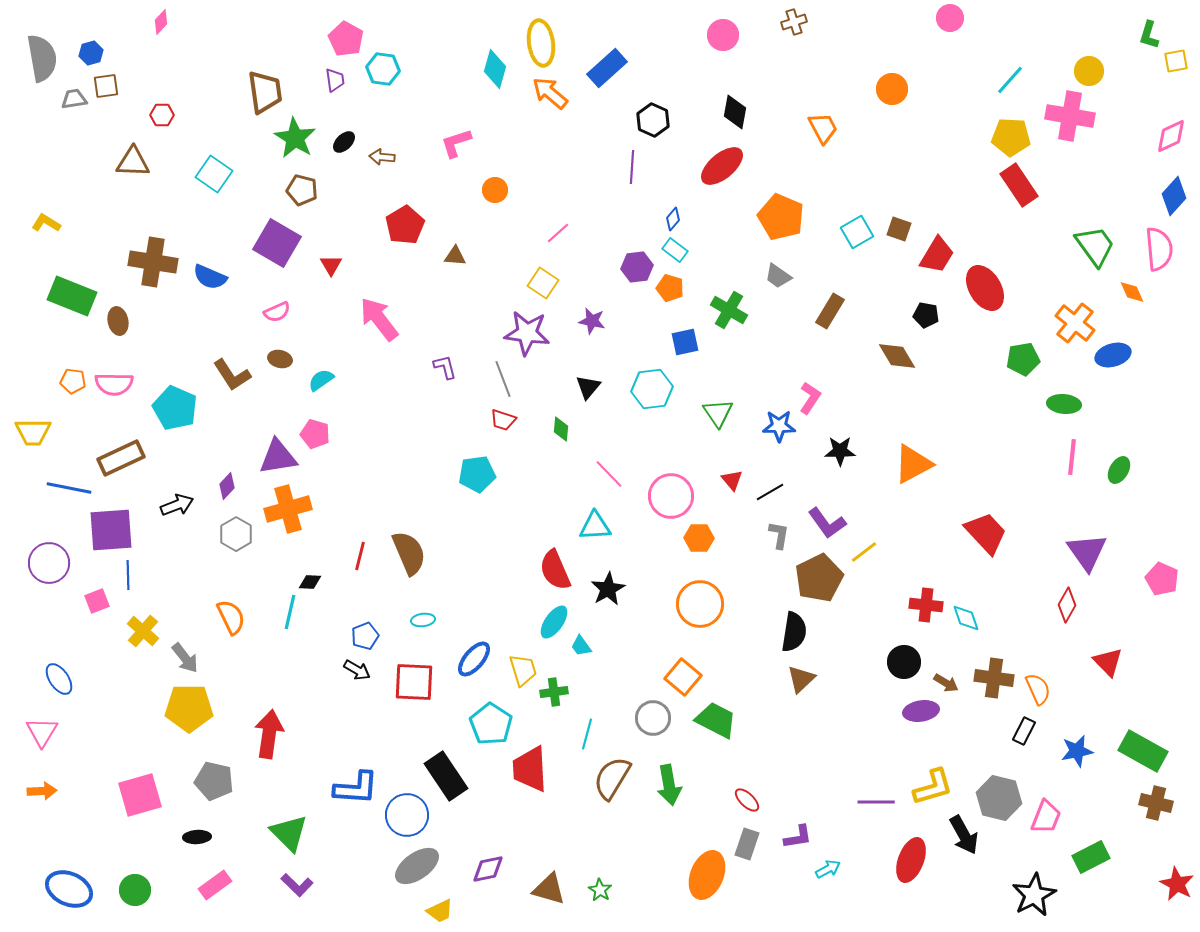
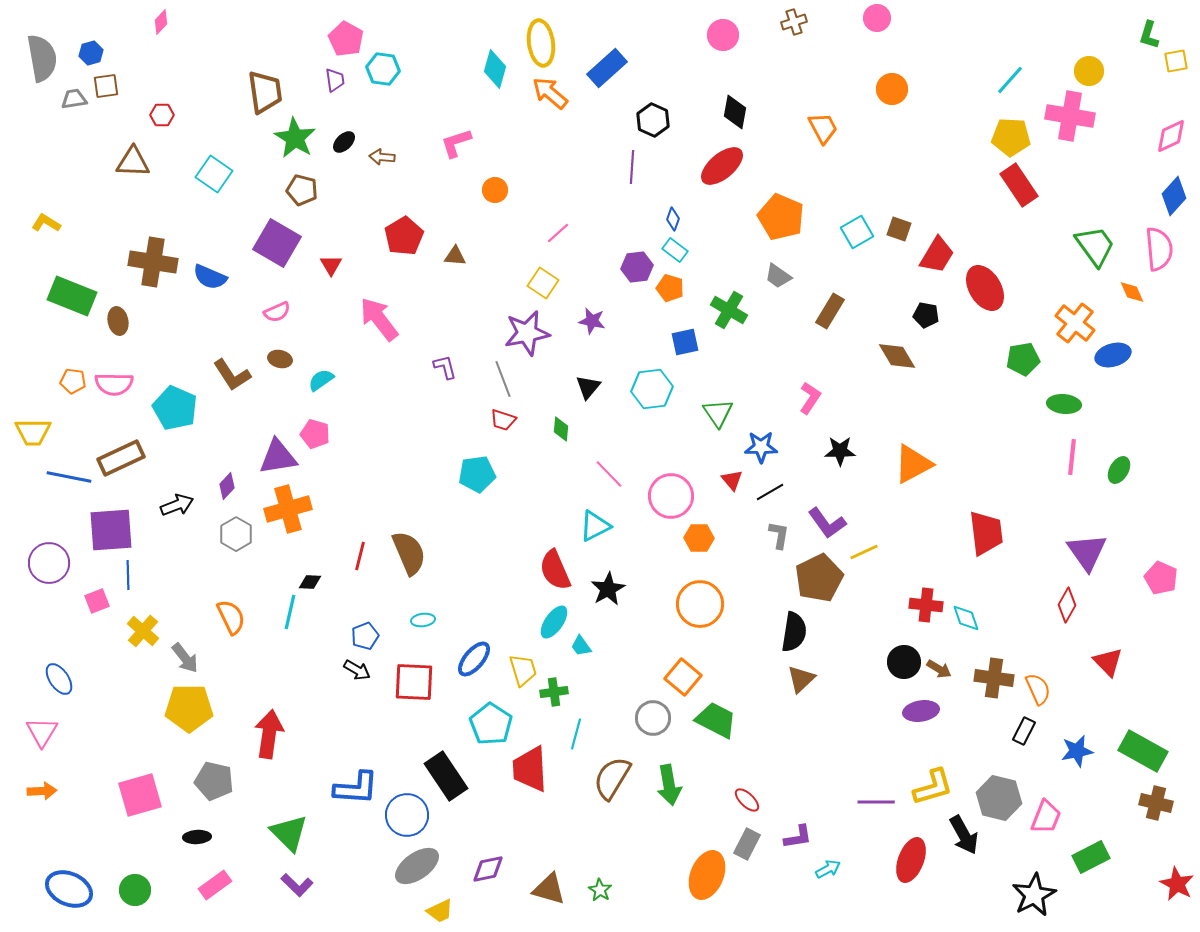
pink circle at (950, 18): moved 73 px left
blue diamond at (673, 219): rotated 20 degrees counterclockwise
red pentagon at (405, 225): moved 1 px left, 11 px down
purple star at (527, 333): rotated 18 degrees counterclockwise
blue star at (779, 426): moved 18 px left, 21 px down
blue line at (69, 488): moved 11 px up
cyan triangle at (595, 526): rotated 24 degrees counterclockwise
red trapezoid at (986, 533): rotated 36 degrees clockwise
yellow line at (864, 552): rotated 12 degrees clockwise
pink pentagon at (1162, 579): moved 1 px left, 1 px up
brown arrow at (946, 683): moved 7 px left, 14 px up
cyan line at (587, 734): moved 11 px left
gray rectangle at (747, 844): rotated 8 degrees clockwise
